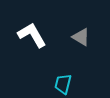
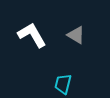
gray triangle: moved 5 px left, 2 px up
